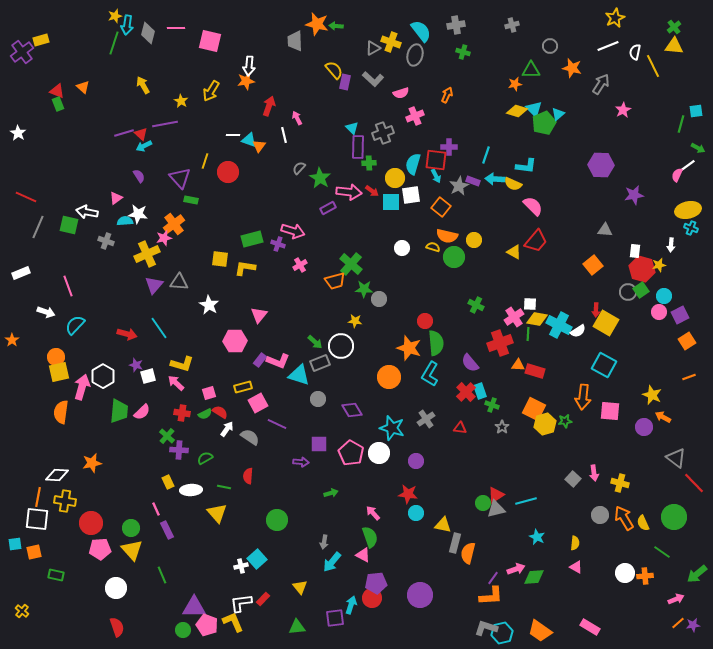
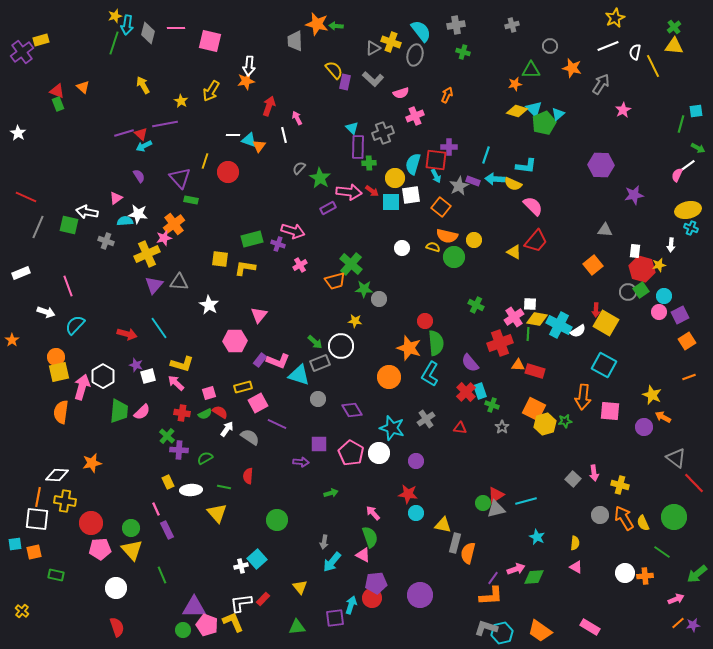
yellow cross at (620, 483): moved 2 px down
